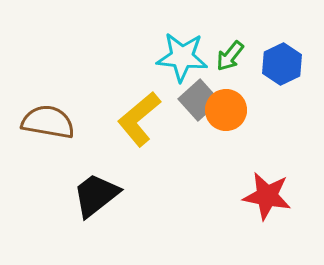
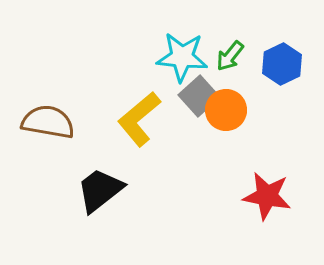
gray square: moved 4 px up
black trapezoid: moved 4 px right, 5 px up
